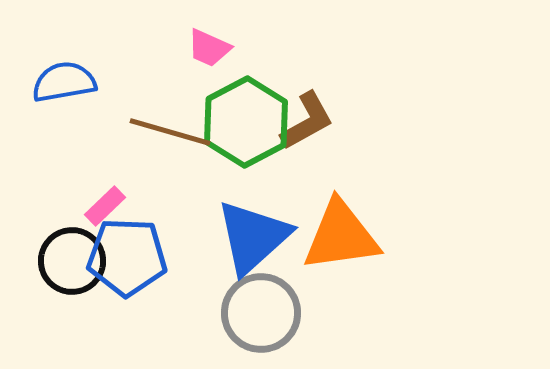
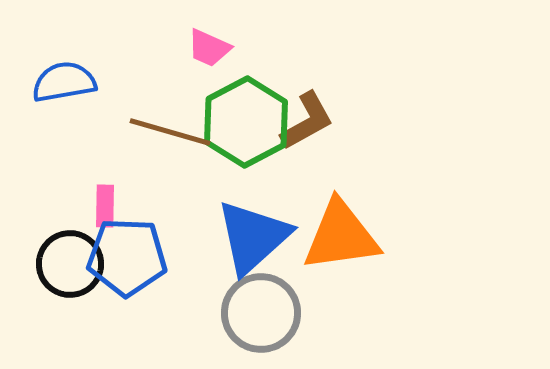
pink rectangle: rotated 45 degrees counterclockwise
black circle: moved 2 px left, 3 px down
